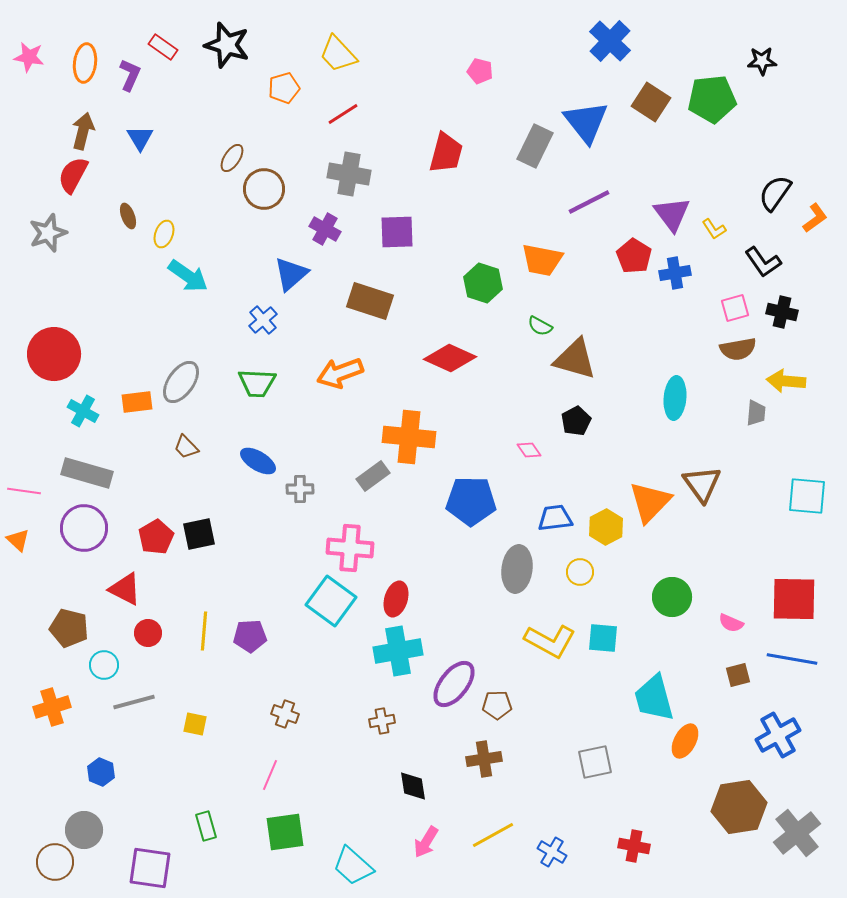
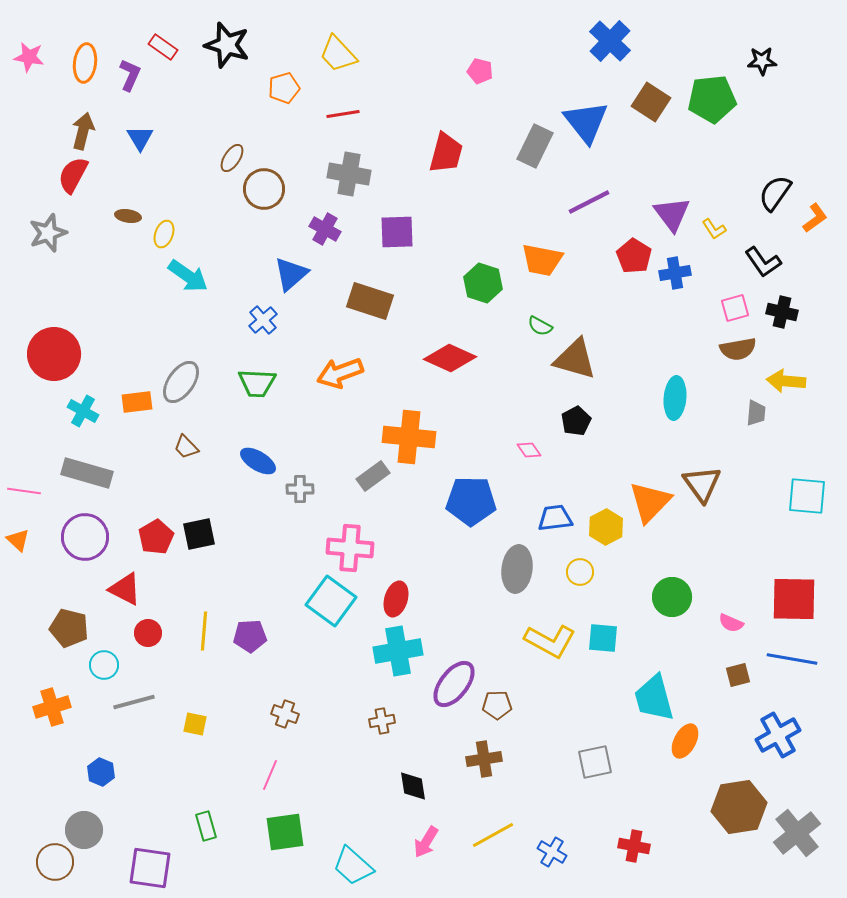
red line at (343, 114): rotated 24 degrees clockwise
brown ellipse at (128, 216): rotated 60 degrees counterclockwise
purple circle at (84, 528): moved 1 px right, 9 px down
